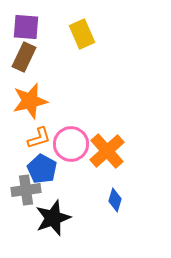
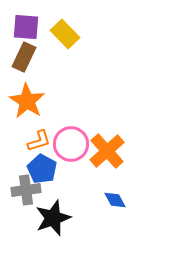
yellow rectangle: moved 17 px left; rotated 20 degrees counterclockwise
orange star: moved 3 px left; rotated 27 degrees counterclockwise
orange L-shape: moved 3 px down
blue diamond: rotated 45 degrees counterclockwise
